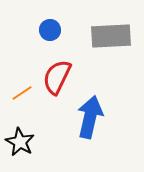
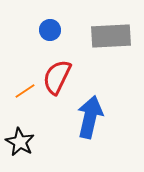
orange line: moved 3 px right, 2 px up
